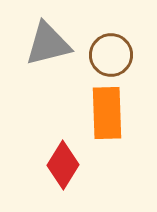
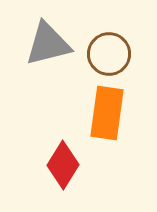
brown circle: moved 2 px left, 1 px up
orange rectangle: rotated 10 degrees clockwise
